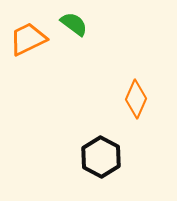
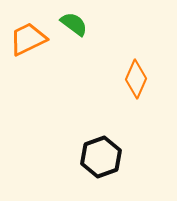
orange diamond: moved 20 px up
black hexagon: rotated 12 degrees clockwise
